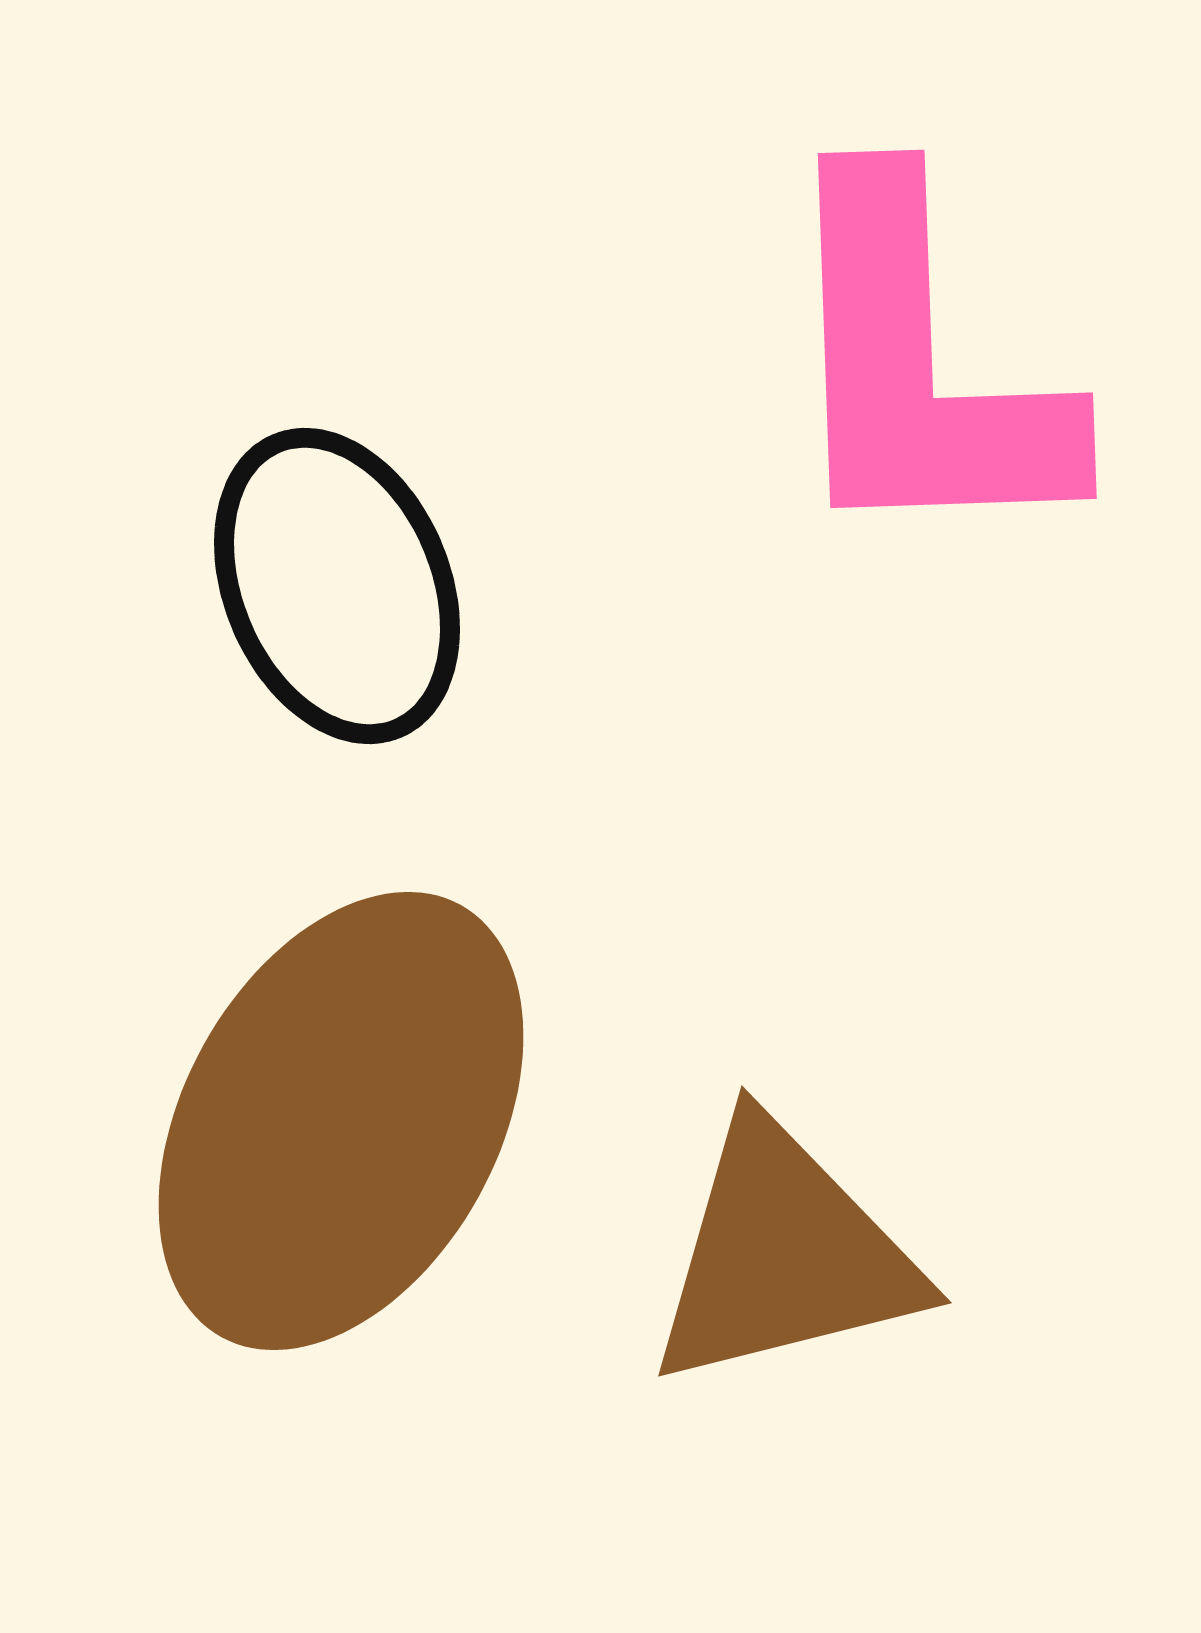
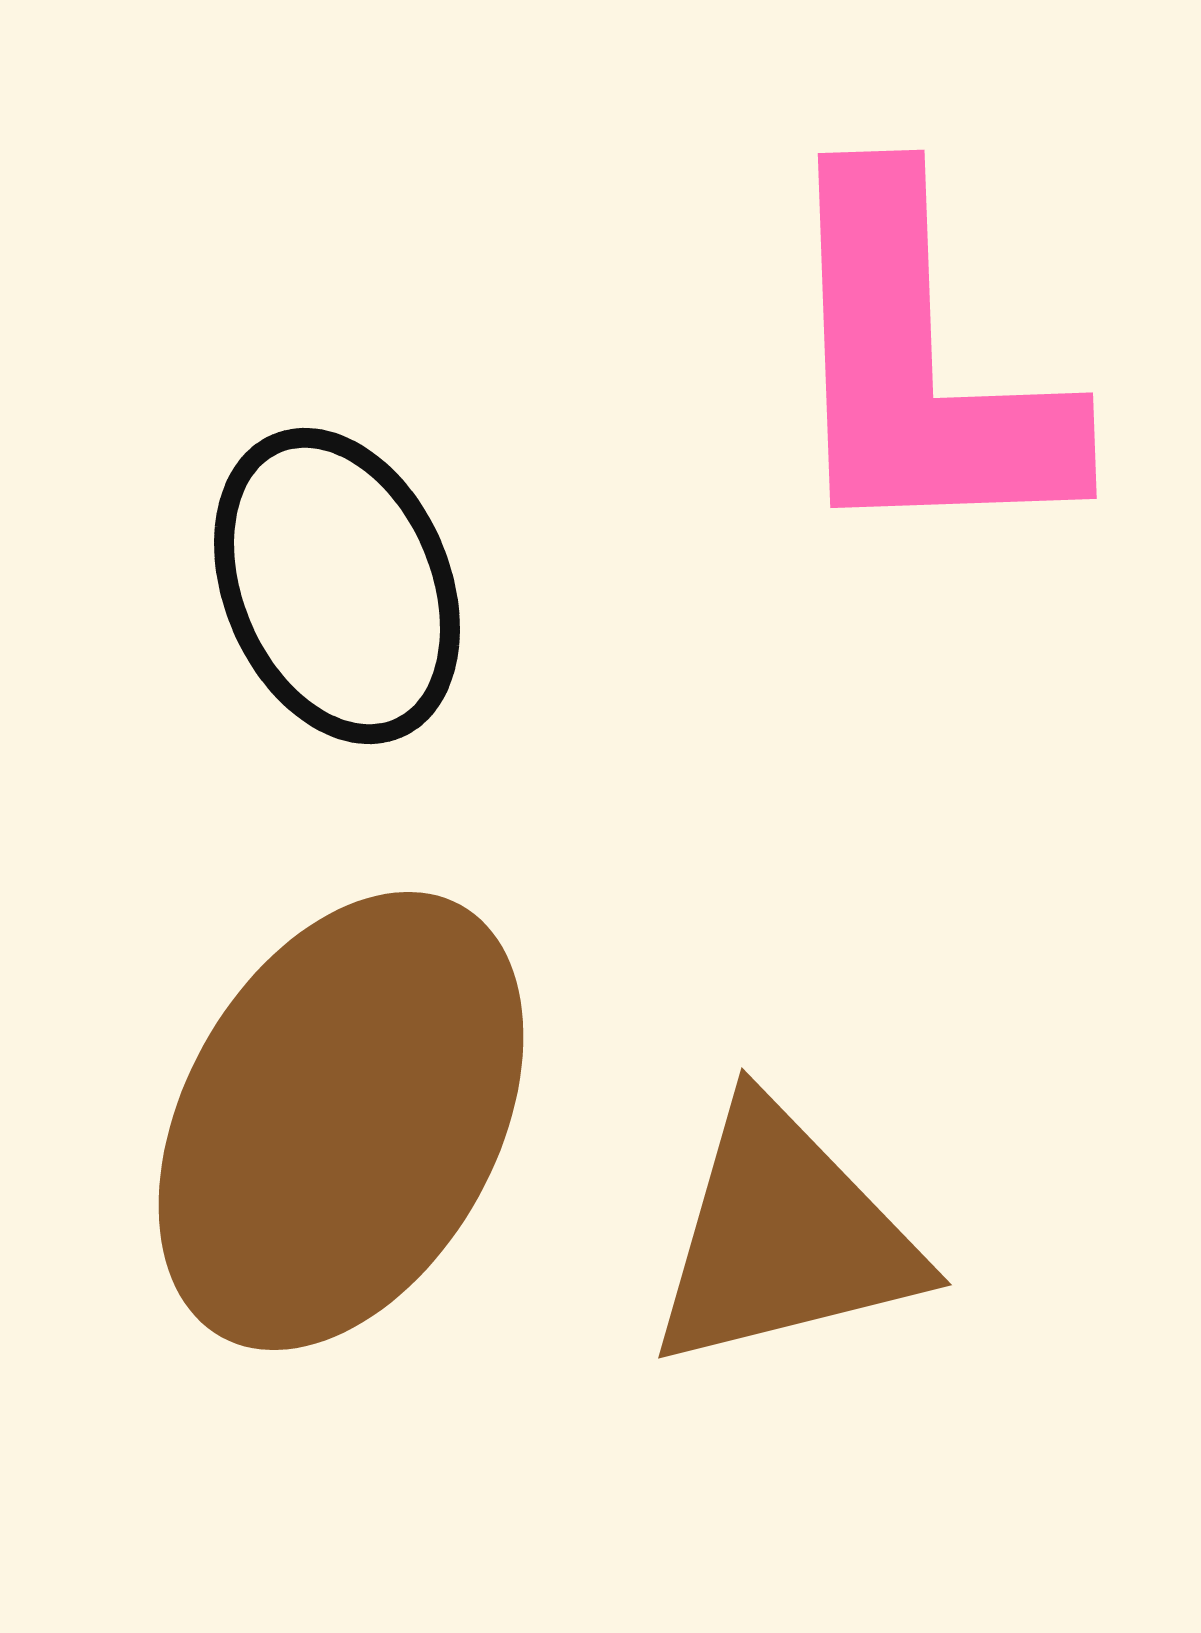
brown triangle: moved 18 px up
